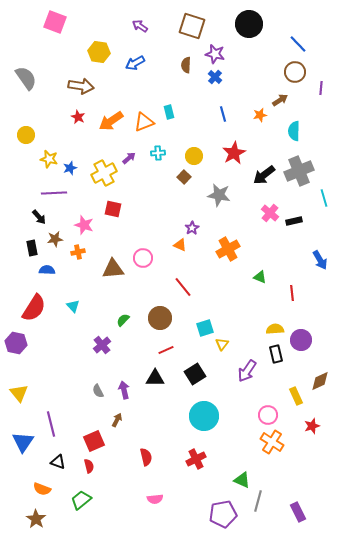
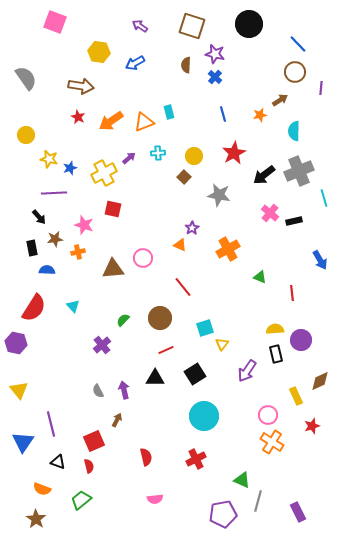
yellow triangle at (19, 393): moved 3 px up
